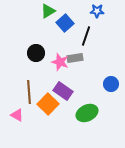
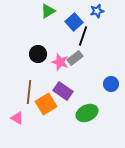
blue star: rotated 16 degrees counterclockwise
blue square: moved 9 px right, 1 px up
black line: moved 3 px left
black circle: moved 2 px right, 1 px down
gray rectangle: rotated 28 degrees counterclockwise
brown line: rotated 10 degrees clockwise
orange square: moved 2 px left; rotated 15 degrees clockwise
pink triangle: moved 3 px down
